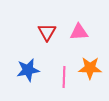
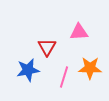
red triangle: moved 15 px down
pink line: rotated 15 degrees clockwise
